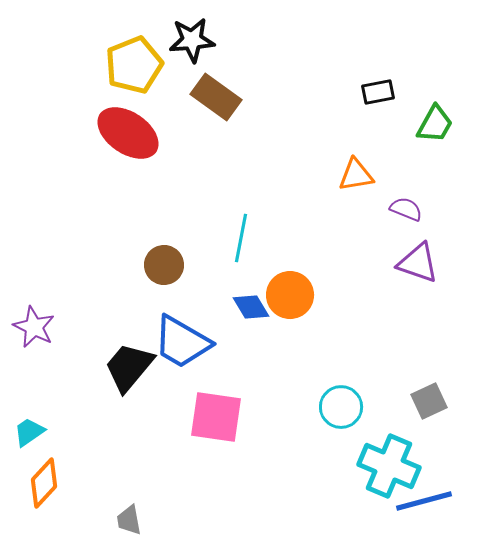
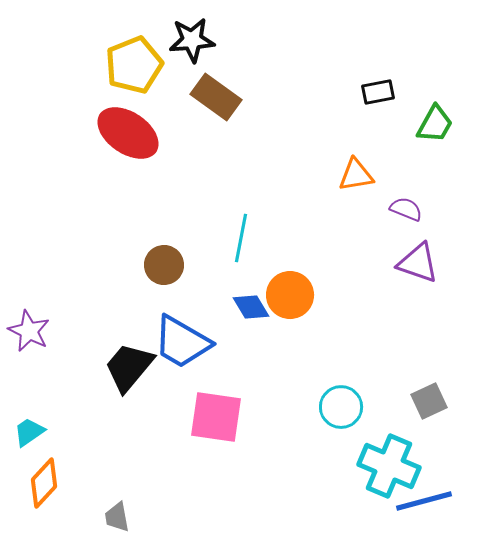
purple star: moved 5 px left, 4 px down
gray trapezoid: moved 12 px left, 3 px up
